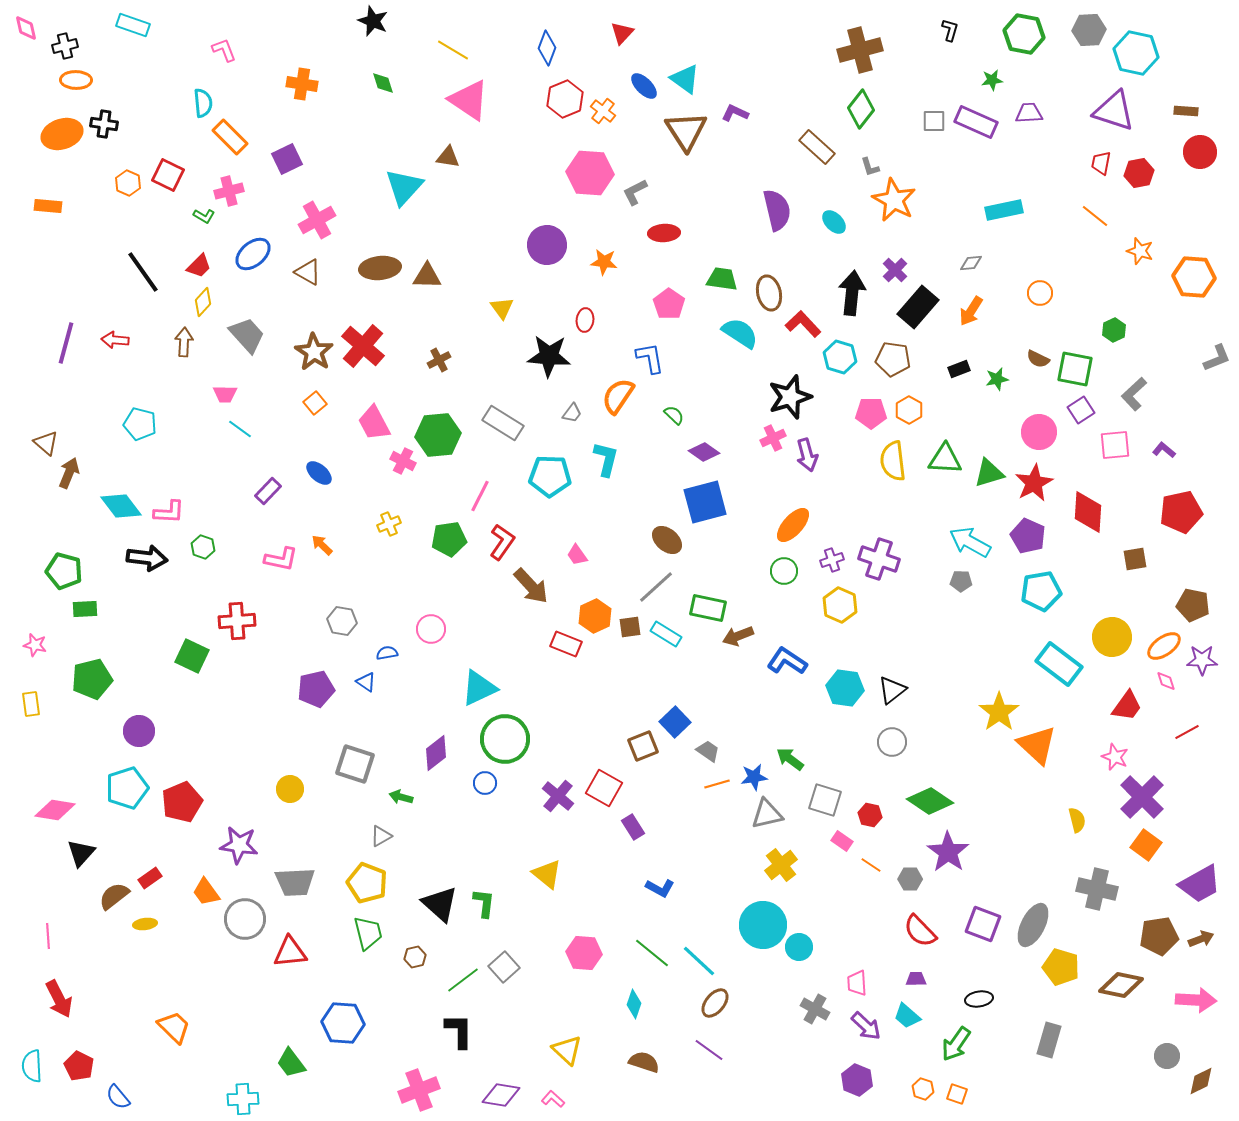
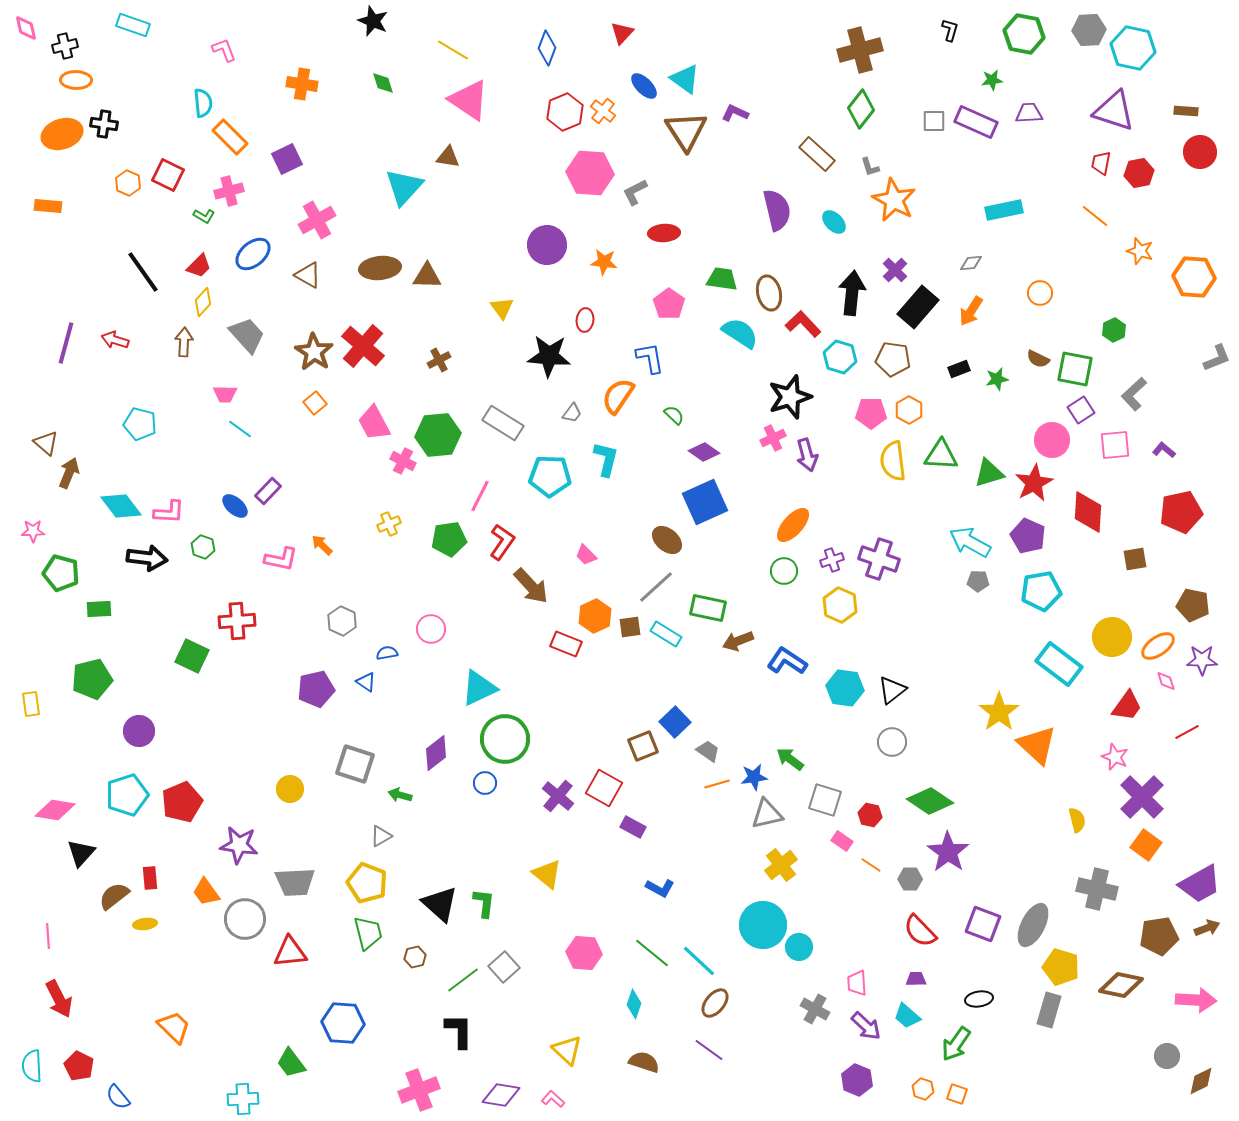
cyan hexagon at (1136, 53): moved 3 px left, 5 px up
red hexagon at (565, 99): moved 13 px down
brown rectangle at (817, 147): moved 7 px down
brown triangle at (308, 272): moved 3 px down
red arrow at (115, 340): rotated 12 degrees clockwise
pink circle at (1039, 432): moved 13 px right, 8 px down
green triangle at (945, 459): moved 4 px left, 4 px up
blue ellipse at (319, 473): moved 84 px left, 33 px down
blue square at (705, 502): rotated 9 degrees counterclockwise
pink trapezoid at (577, 555): moved 9 px right; rotated 10 degrees counterclockwise
green pentagon at (64, 571): moved 3 px left, 2 px down
gray pentagon at (961, 581): moved 17 px right
green rectangle at (85, 609): moved 14 px right
gray hexagon at (342, 621): rotated 16 degrees clockwise
brown arrow at (738, 636): moved 5 px down
pink star at (35, 645): moved 2 px left, 114 px up; rotated 15 degrees counterclockwise
orange ellipse at (1164, 646): moved 6 px left
cyan pentagon at (127, 788): moved 7 px down
green arrow at (401, 797): moved 1 px left, 2 px up
purple rectangle at (633, 827): rotated 30 degrees counterclockwise
red rectangle at (150, 878): rotated 60 degrees counterclockwise
brown arrow at (1201, 939): moved 6 px right, 11 px up
gray rectangle at (1049, 1040): moved 30 px up
